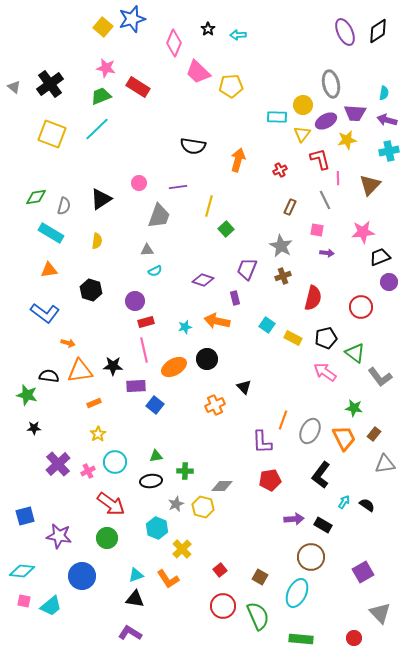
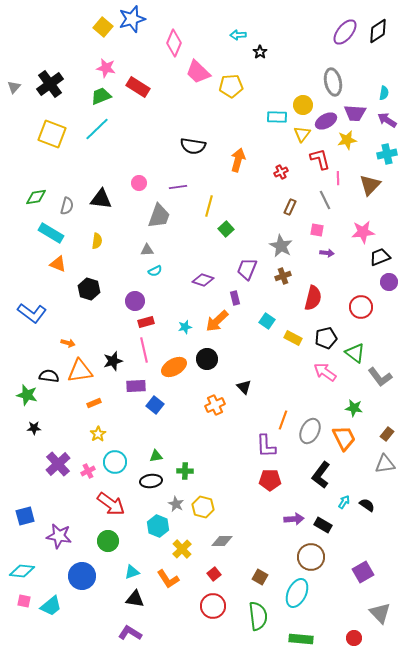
black star at (208, 29): moved 52 px right, 23 px down
purple ellipse at (345, 32): rotated 64 degrees clockwise
gray ellipse at (331, 84): moved 2 px right, 2 px up
gray triangle at (14, 87): rotated 32 degrees clockwise
purple arrow at (387, 120): rotated 18 degrees clockwise
cyan cross at (389, 151): moved 2 px left, 3 px down
red cross at (280, 170): moved 1 px right, 2 px down
black triangle at (101, 199): rotated 40 degrees clockwise
gray semicircle at (64, 206): moved 3 px right
orange triangle at (49, 270): moved 9 px right, 6 px up; rotated 30 degrees clockwise
black hexagon at (91, 290): moved 2 px left, 1 px up
blue L-shape at (45, 313): moved 13 px left
orange arrow at (217, 321): rotated 55 degrees counterclockwise
cyan square at (267, 325): moved 4 px up
black star at (113, 366): moved 5 px up; rotated 18 degrees counterclockwise
brown rectangle at (374, 434): moved 13 px right
purple L-shape at (262, 442): moved 4 px right, 4 px down
red pentagon at (270, 480): rotated 10 degrees clockwise
gray diamond at (222, 486): moved 55 px down
gray star at (176, 504): rotated 21 degrees counterclockwise
cyan hexagon at (157, 528): moved 1 px right, 2 px up
green circle at (107, 538): moved 1 px right, 3 px down
red square at (220, 570): moved 6 px left, 4 px down
cyan triangle at (136, 575): moved 4 px left, 3 px up
red circle at (223, 606): moved 10 px left
green semicircle at (258, 616): rotated 16 degrees clockwise
